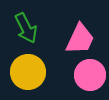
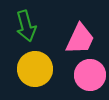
green arrow: moved 2 px up; rotated 12 degrees clockwise
yellow circle: moved 7 px right, 3 px up
